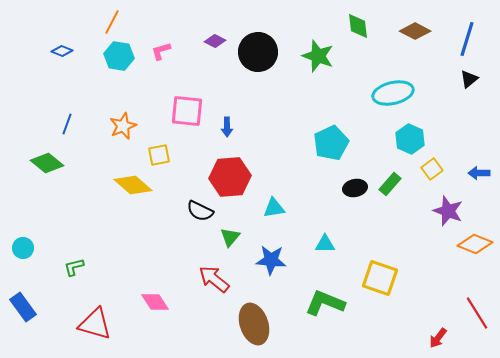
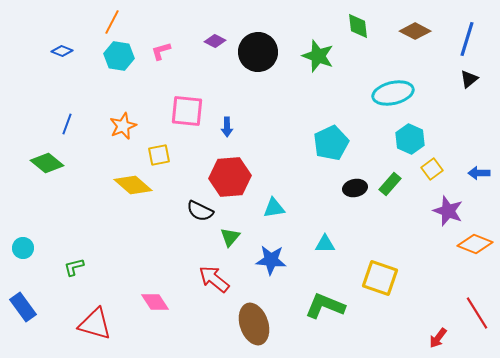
green L-shape at (325, 303): moved 3 px down
